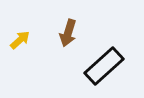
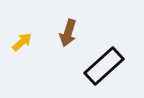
yellow arrow: moved 2 px right, 2 px down
